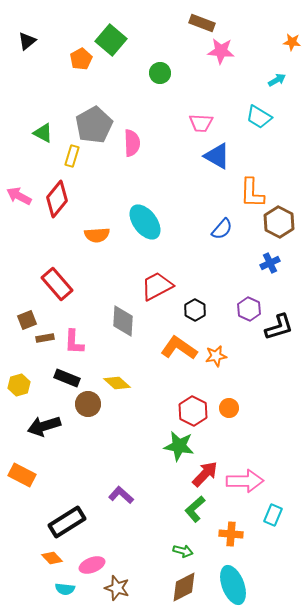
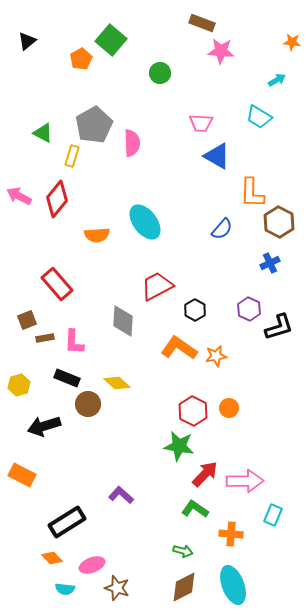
green L-shape at (195, 509): rotated 76 degrees clockwise
